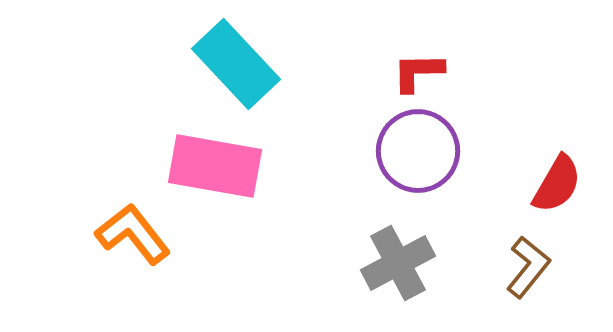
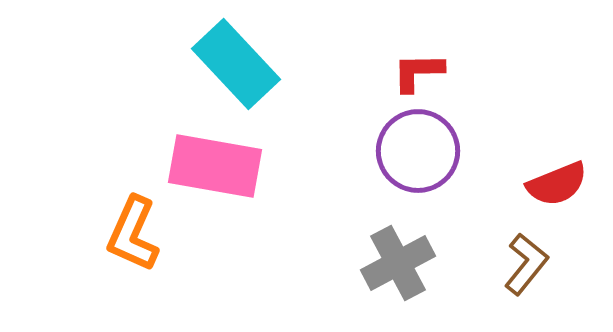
red semicircle: rotated 38 degrees clockwise
orange L-shape: rotated 118 degrees counterclockwise
brown L-shape: moved 2 px left, 3 px up
